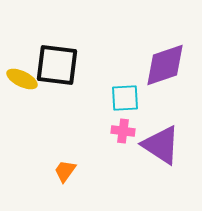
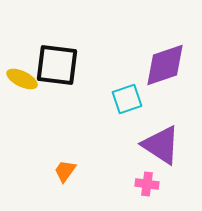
cyan square: moved 2 px right, 1 px down; rotated 16 degrees counterclockwise
pink cross: moved 24 px right, 53 px down
